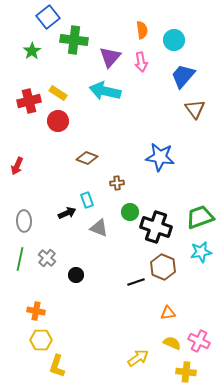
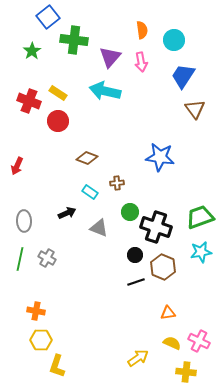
blue trapezoid: rotated 8 degrees counterclockwise
red cross: rotated 35 degrees clockwise
cyan rectangle: moved 3 px right, 8 px up; rotated 35 degrees counterclockwise
gray cross: rotated 12 degrees counterclockwise
black circle: moved 59 px right, 20 px up
